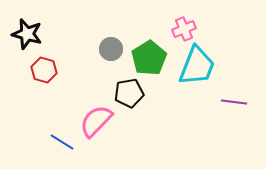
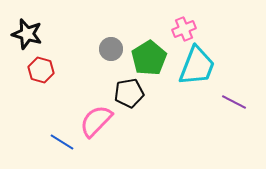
red hexagon: moved 3 px left
purple line: rotated 20 degrees clockwise
